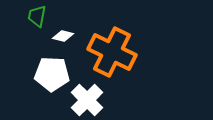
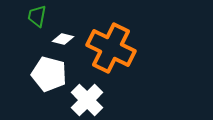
white diamond: moved 3 px down
orange cross: moved 1 px left, 4 px up
white pentagon: moved 3 px left; rotated 12 degrees clockwise
